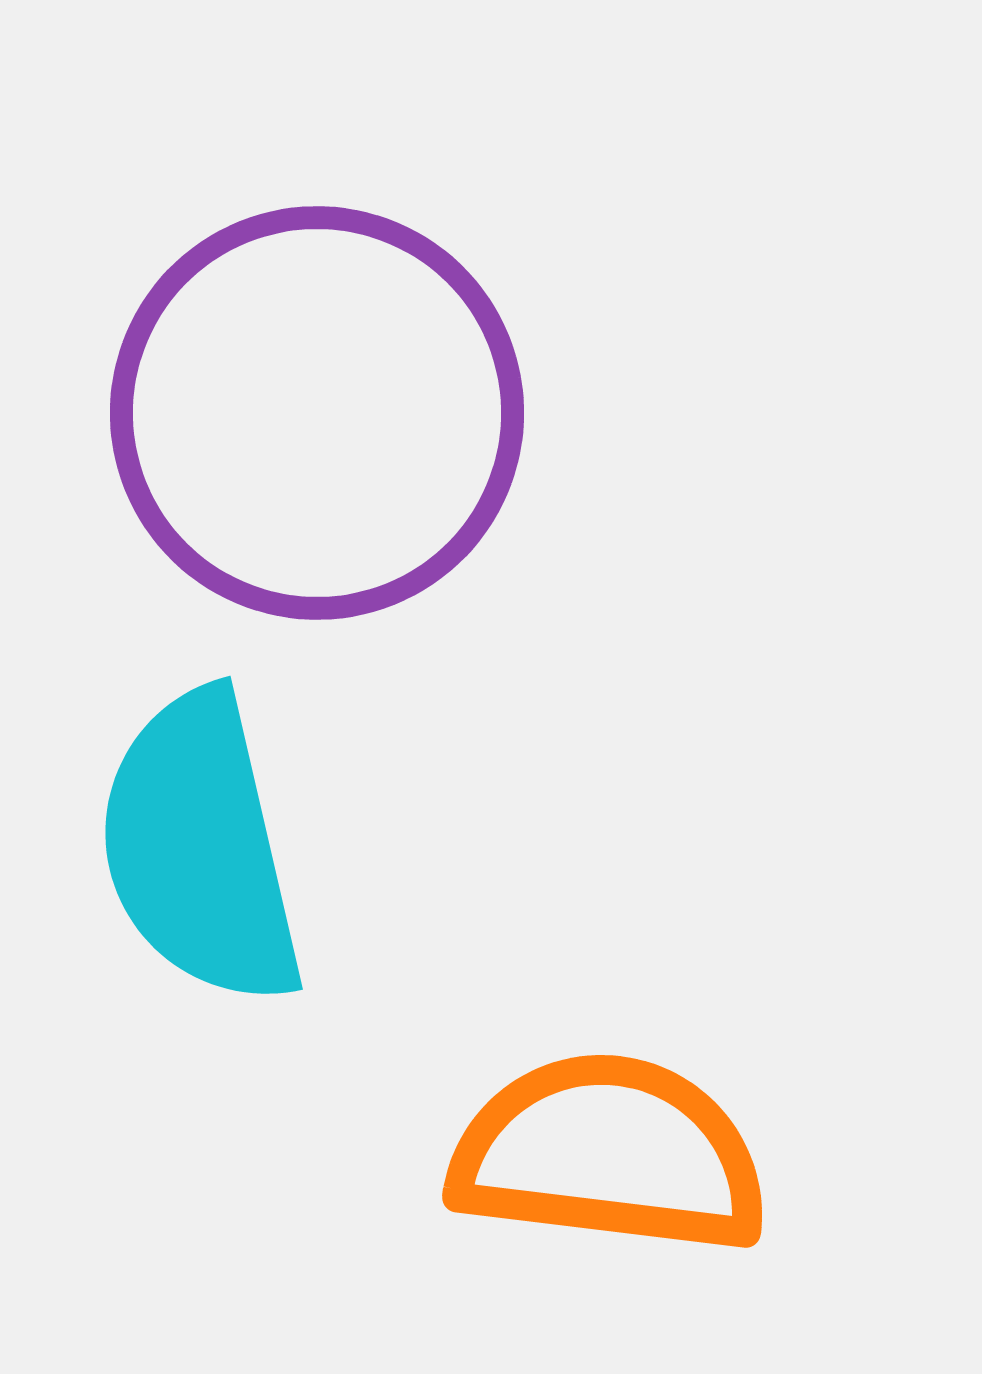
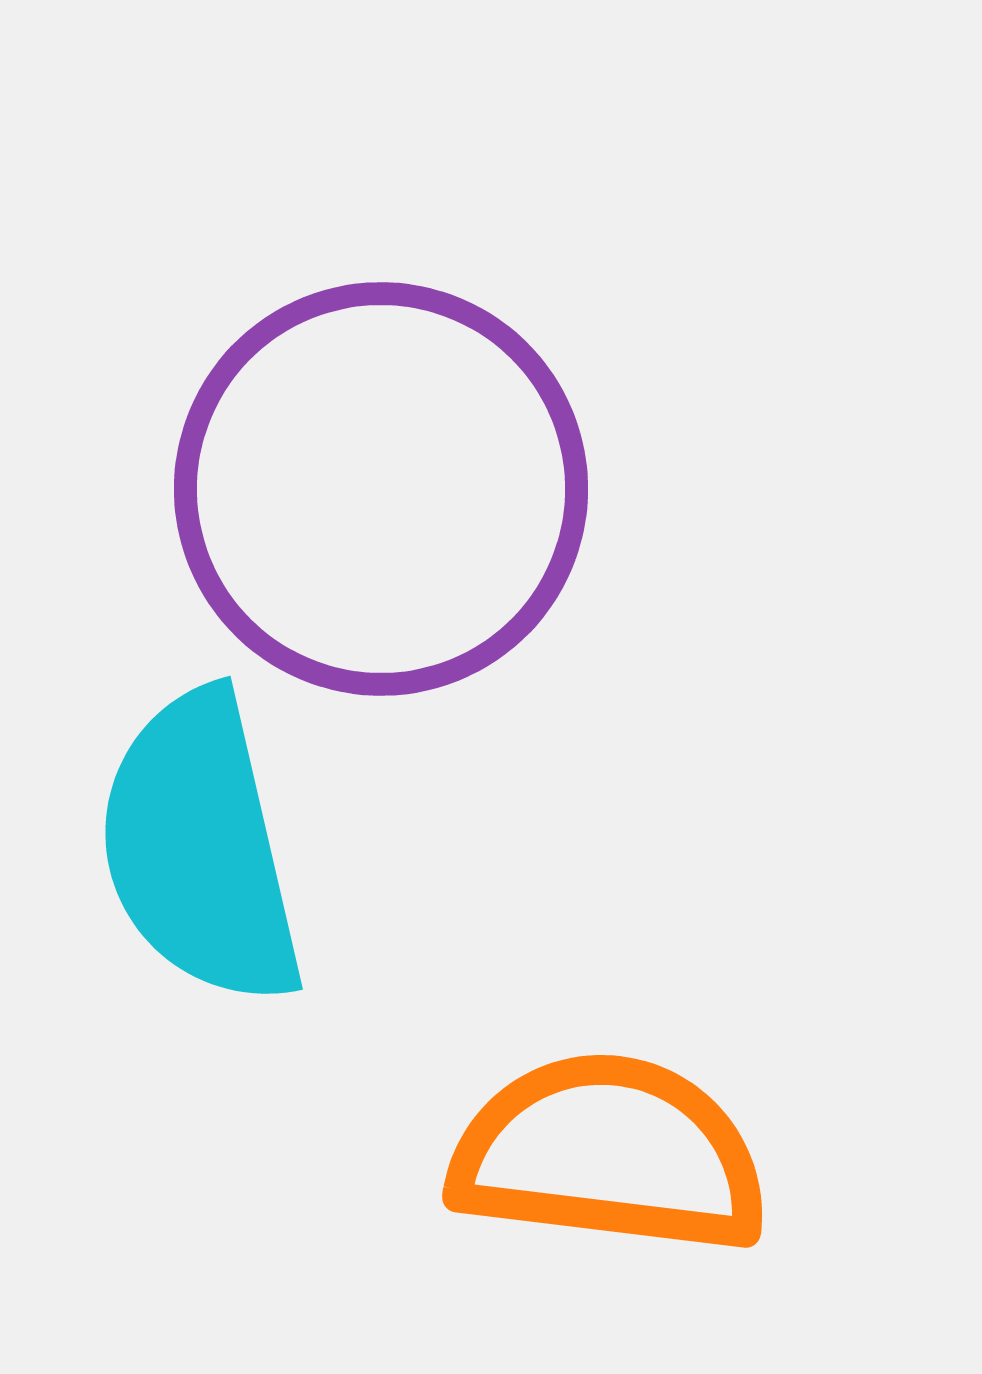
purple circle: moved 64 px right, 76 px down
